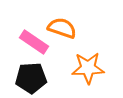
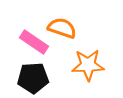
orange star: moved 3 px up
black pentagon: moved 2 px right
